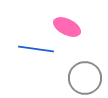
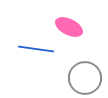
pink ellipse: moved 2 px right
